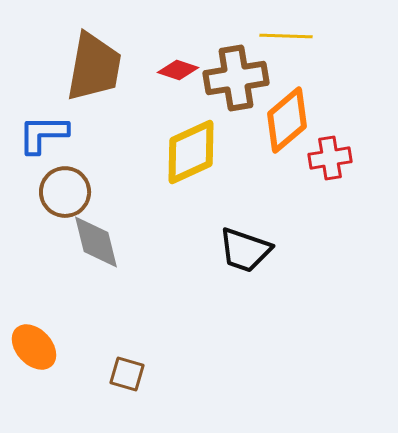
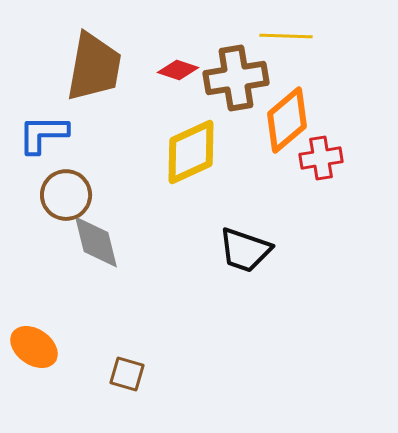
red cross: moved 9 px left
brown circle: moved 1 px right, 3 px down
orange ellipse: rotated 12 degrees counterclockwise
